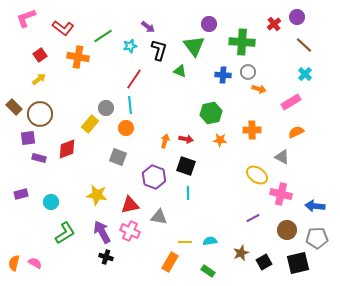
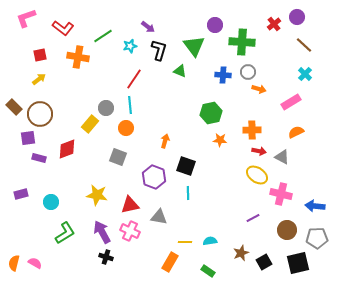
purple circle at (209, 24): moved 6 px right, 1 px down
red square at (40, 55): rotated 24 degrees clockwise
red arrow at (186, 139): moved 73 px right, 12 px down
